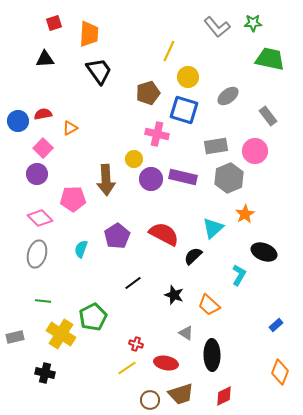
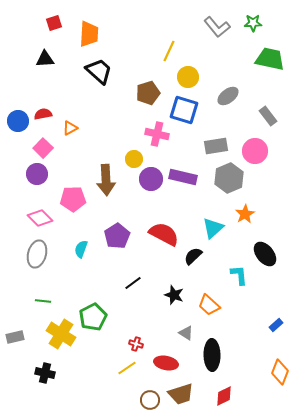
black trapezoid at (99, 71): rotated 12 degrees counterclockwise
black ellipse at (264, 252): moved 1 px right, 2 px down; rotated 30 degrees clockwise
cyan L-shape at (239, 275): rotated 35 degrees counterclockwise
